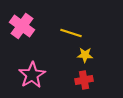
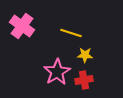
pink star: moved 25 px right, 3 px up
